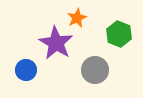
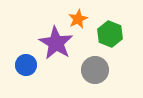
orange star: moved 1 px right, 1 px down
green hexagon: moved 9 px left
blue circle: moved 5 px up
